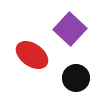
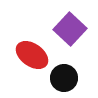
black circle: moved 12 px left
